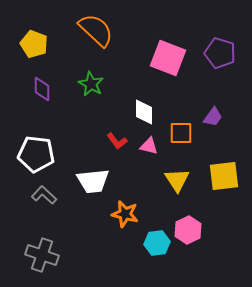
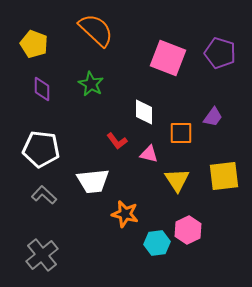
pink triangle: moved 8 px down
white pentagon: moved 5 px right, 5 px up
gray cross: rotated 32 degrees clockwise
